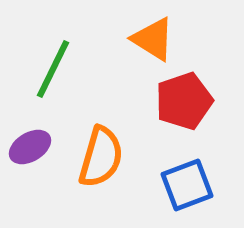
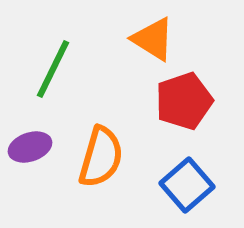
purple ellipse: rotated 12 degrees clockwise
blue square: rotated 20 degrees counterclockwise
